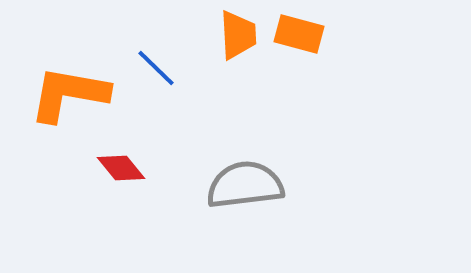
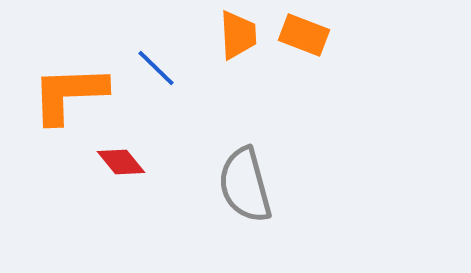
orange rectangle: moved 5 px right, 1 px down; rotated 6 degrees clockwise
orange L-shape: rotated 12 degrees counterclockwise
red diamond: moved 6 px up
gray semicircle: rotated 98 degrees counterclockwise
